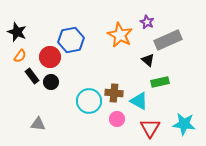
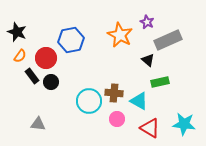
red circle: moved 4 px left, 1 px down
red triangle: rotated 30 degrees counterclockwise
